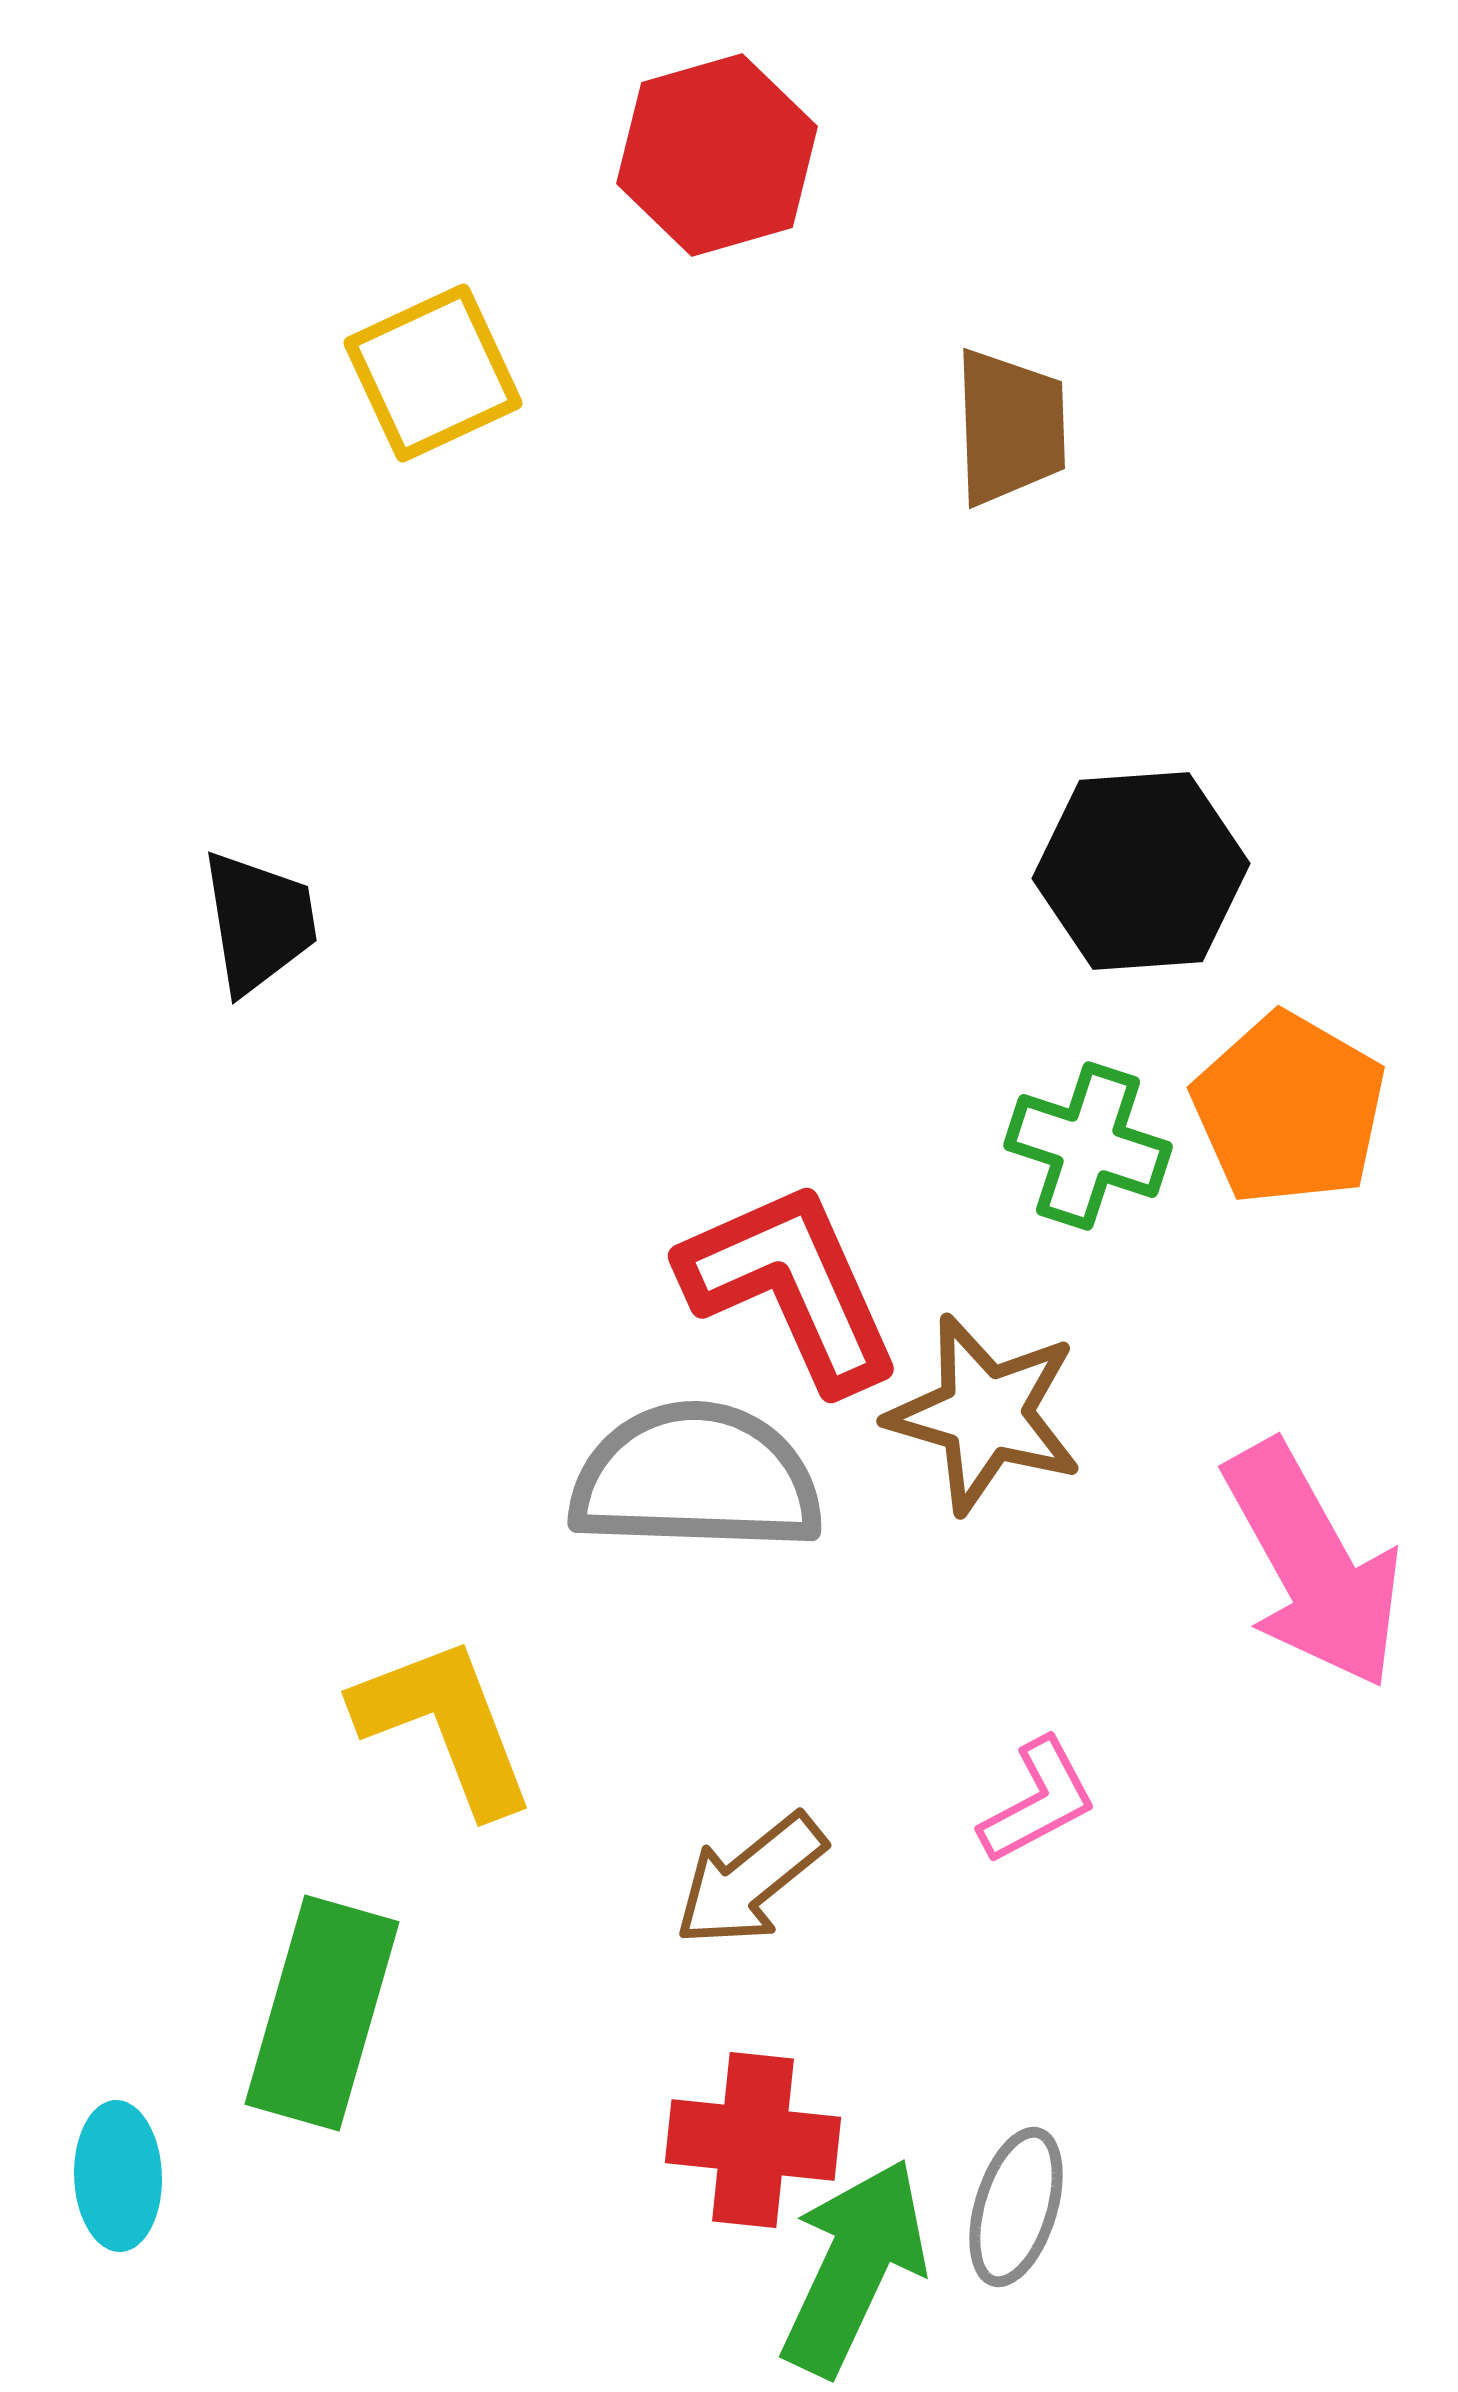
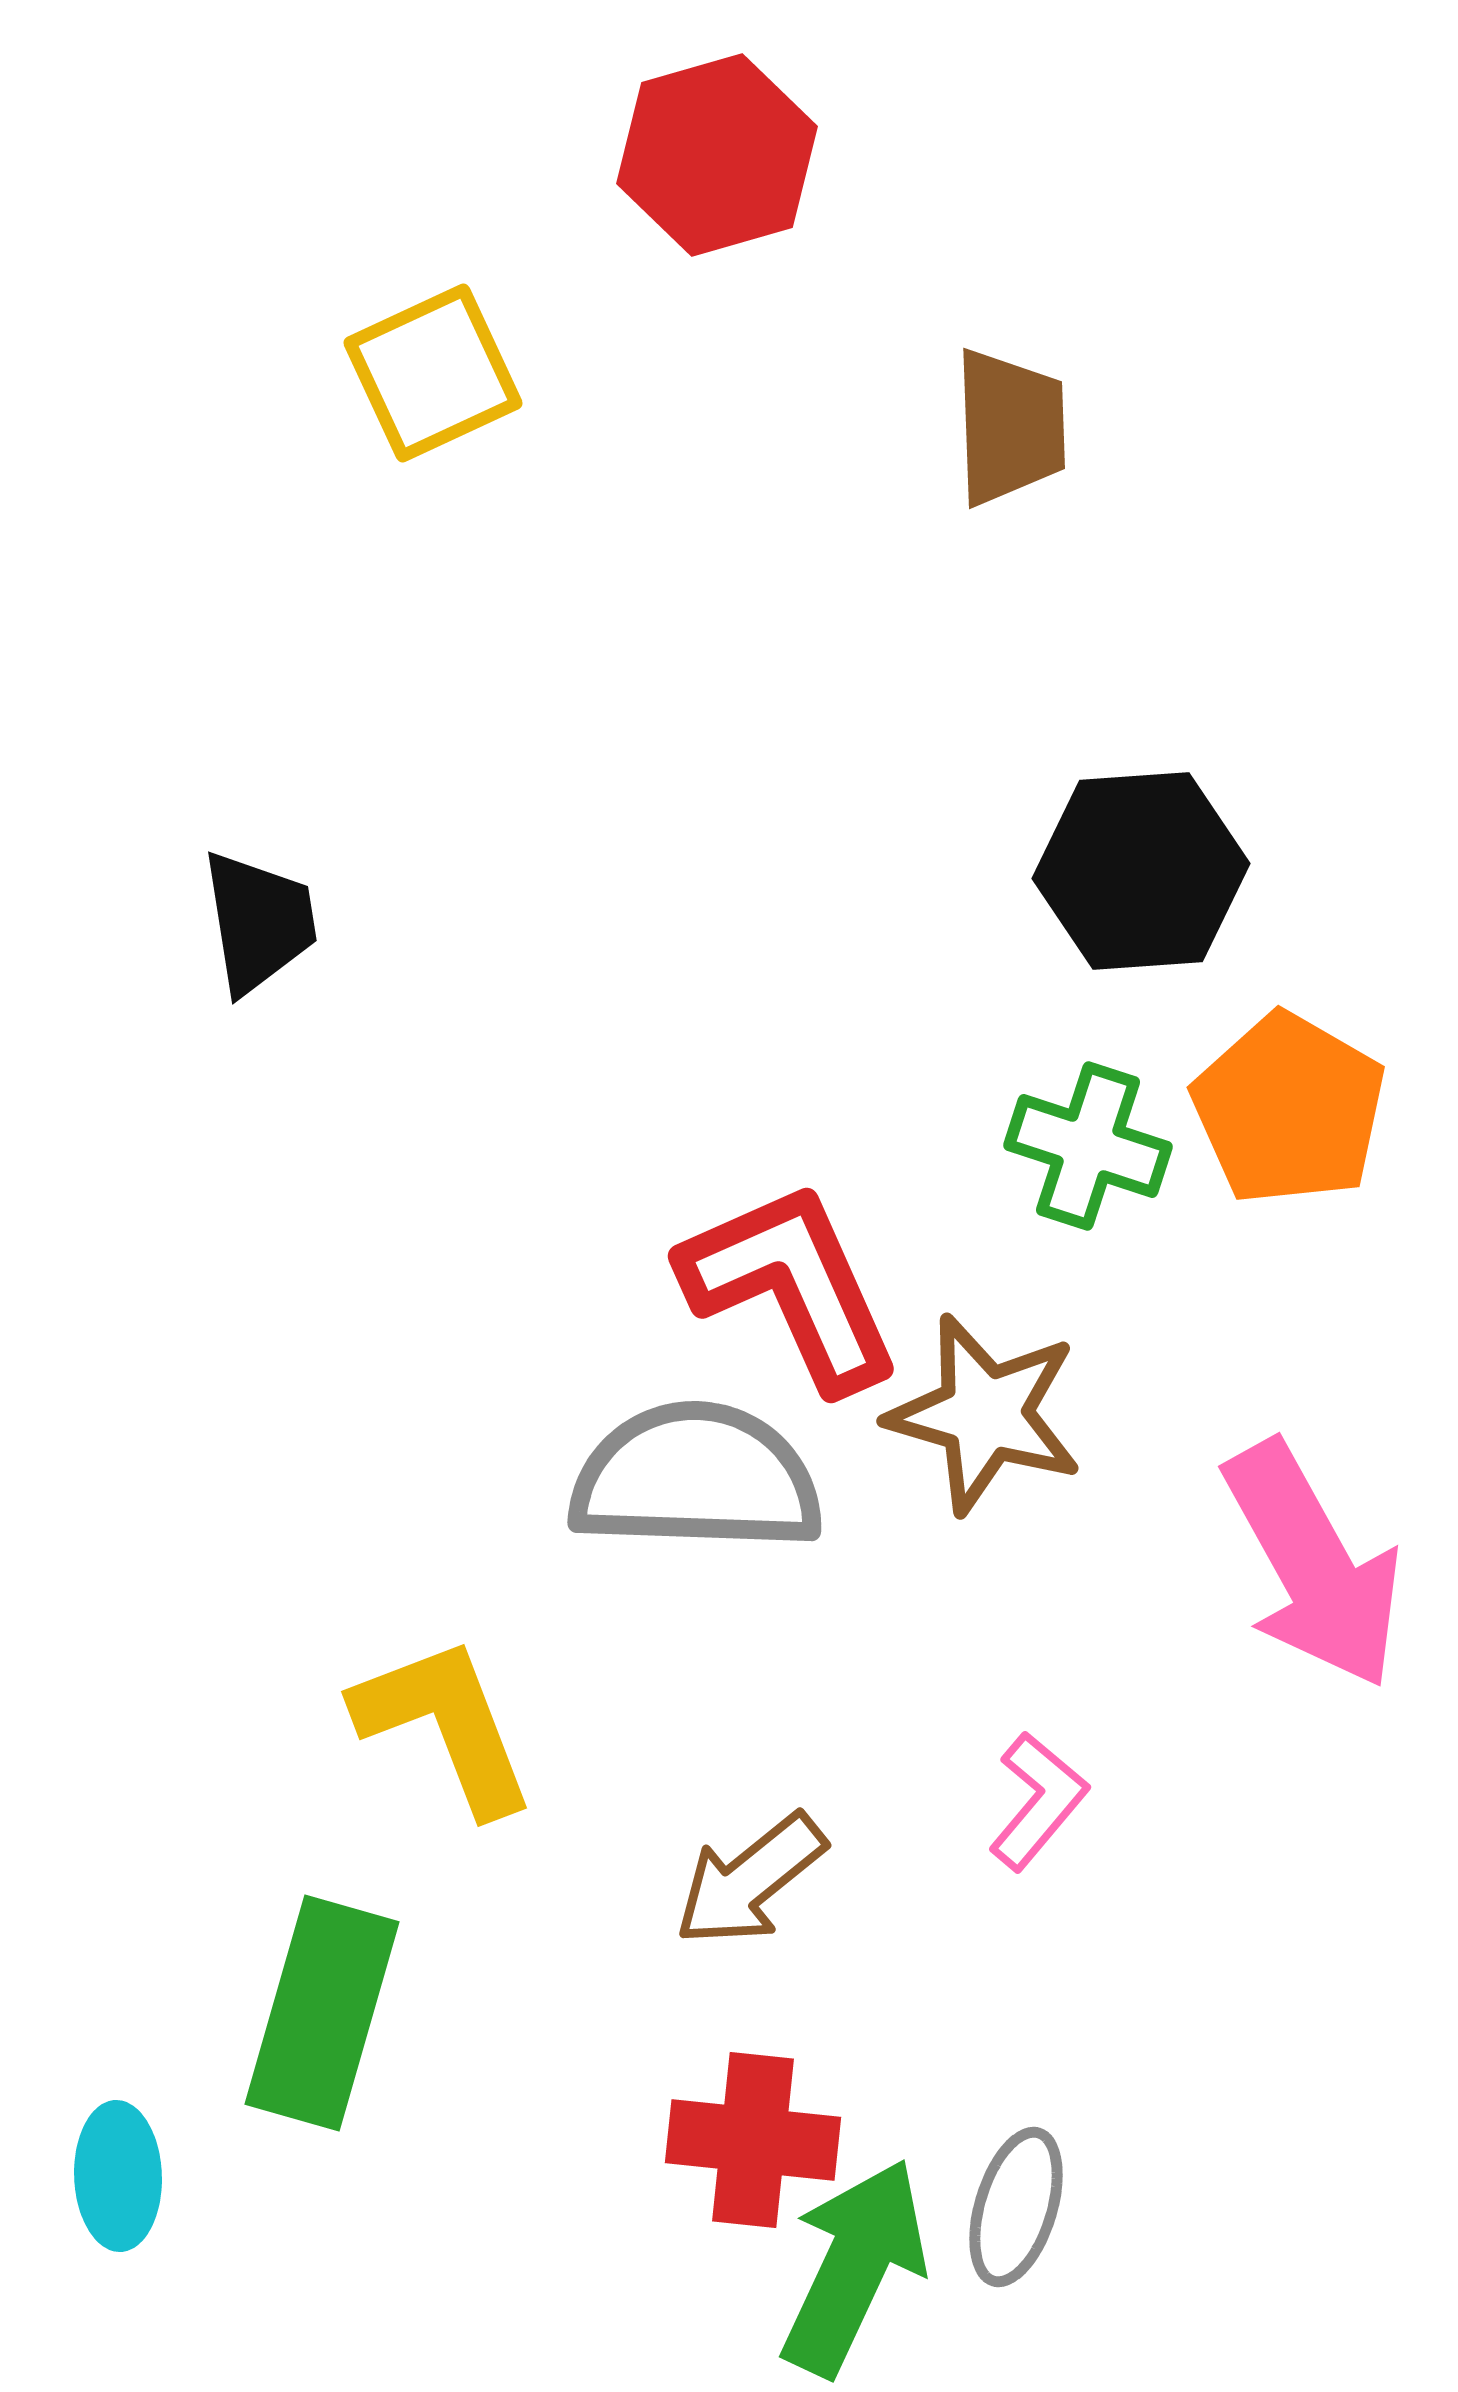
pink L-shape: rotated 22 degrees counterclockwise
